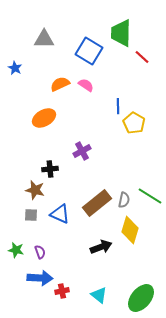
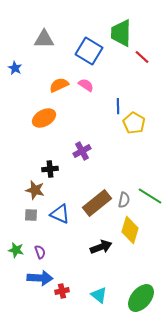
orange semicircle: moved 1 px left, 1 px down
